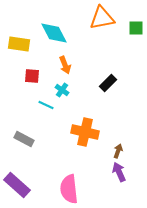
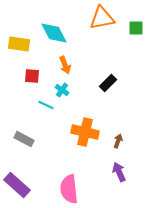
brown arrow: moved 10 px up
